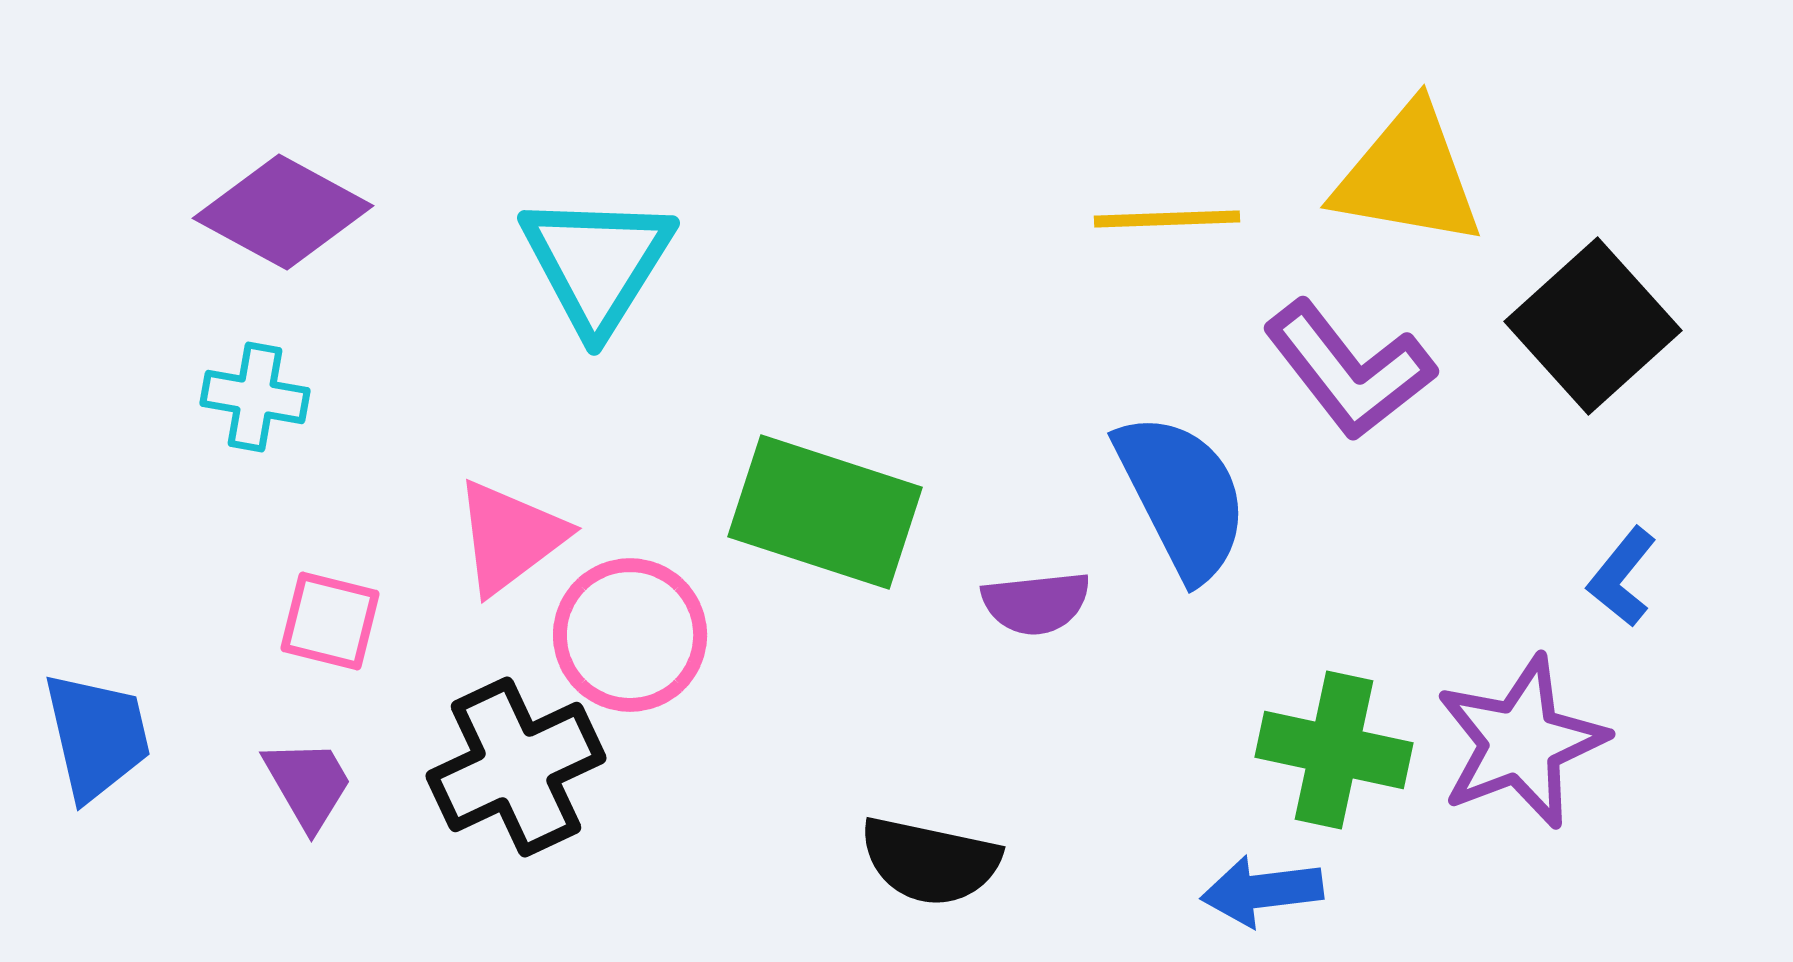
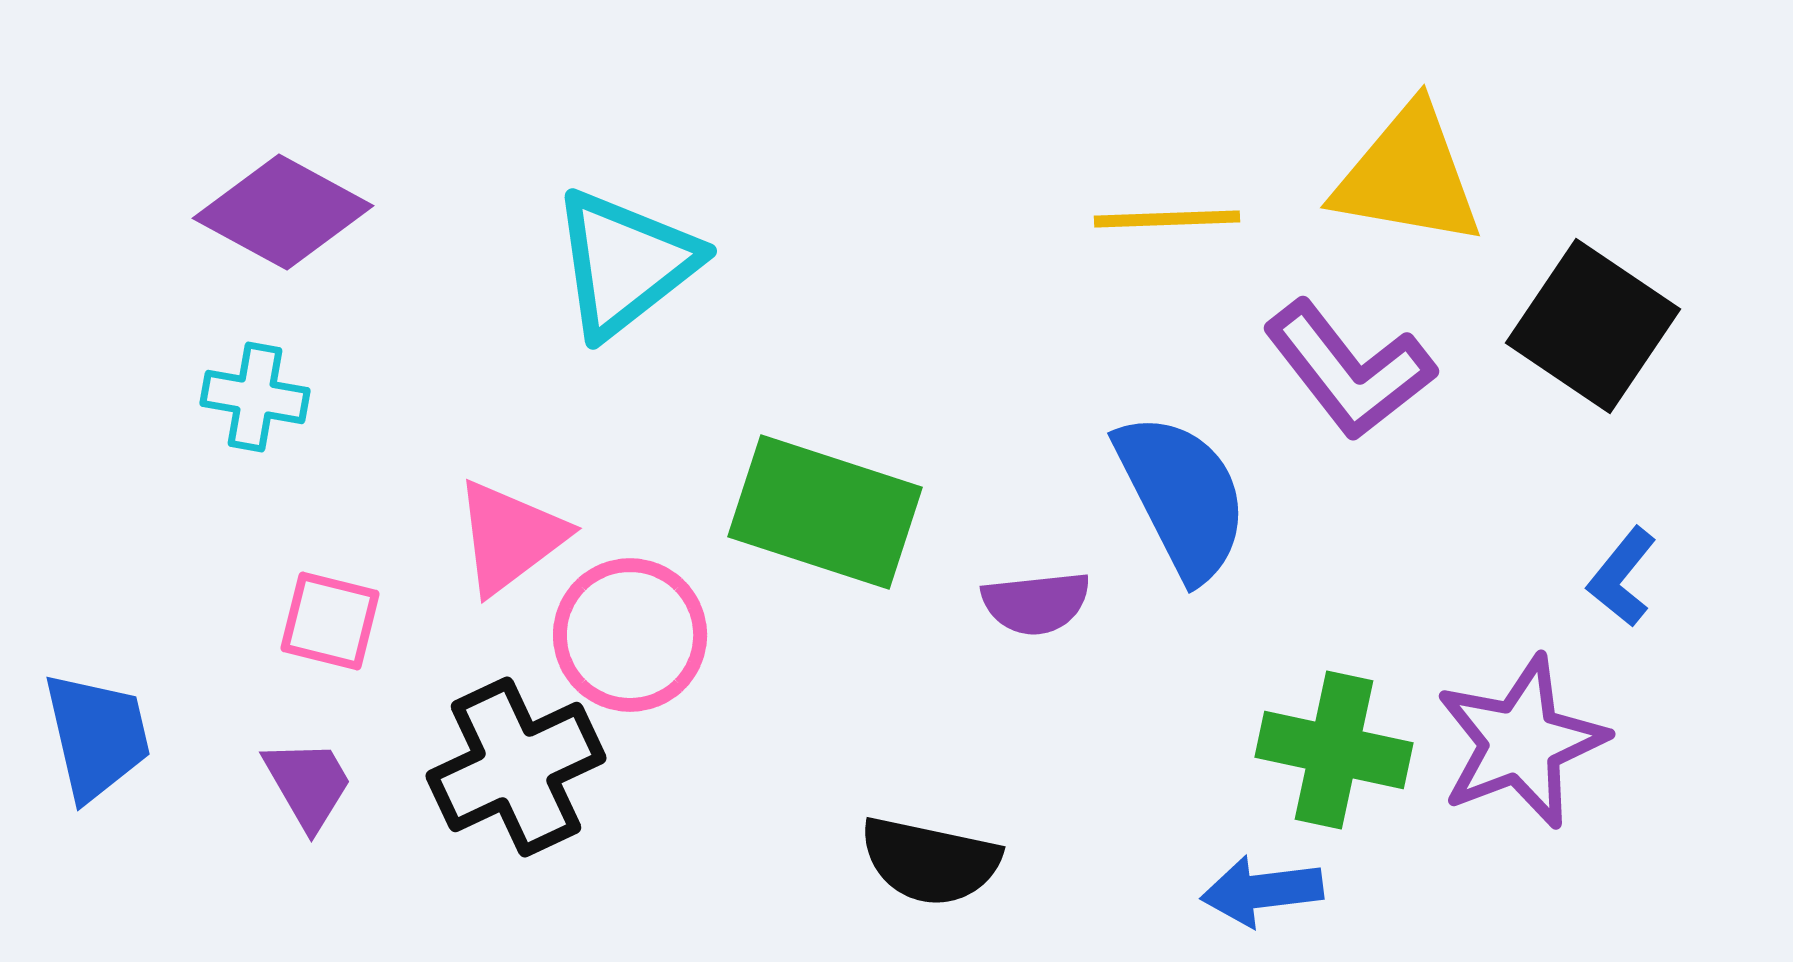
cyan triangle: moved 28 px right; rotated 20 degrees clockwise
black square: rotated 14 degrees counterclockwise
